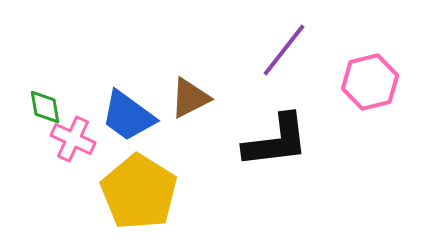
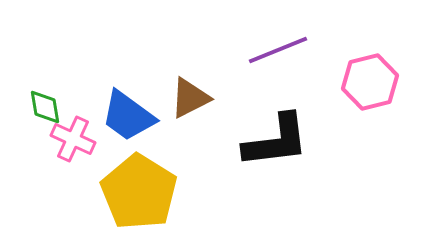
purple line: moved 6 px left; rotated 30 degrees clockwise
